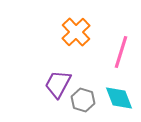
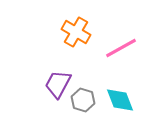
orange cross: rotated 16 degrees counterclockwise
pink line: moved 4 px up; rotated 44 degrees clockwise
cyan diamond: moved 1 px right, 2 px down
